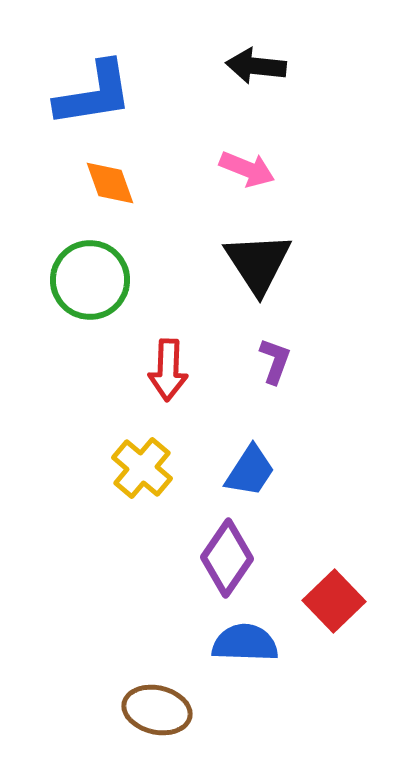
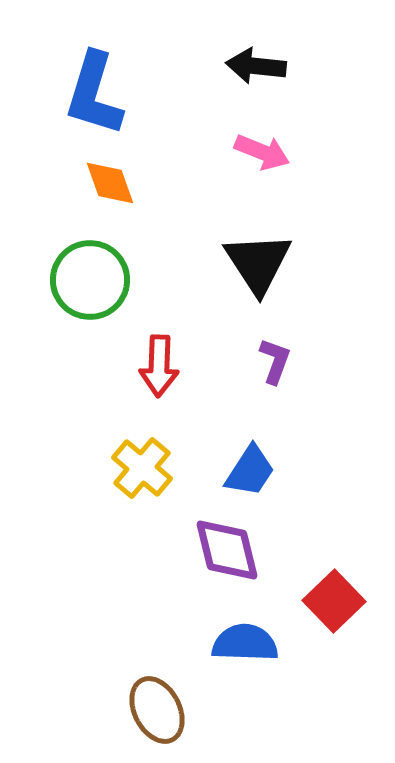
blue L-shape: rotated 116 degrees clockwise
pink arrow: moved 15 px right, 17 px up
red arrow: moved 9 px left, 4 px up
purple diamond: moved 8 px up; rotated 48 degrees counterclockwise
brown ellipse: rotated 50 degrees clockwise
